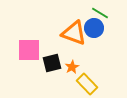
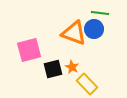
green line: rotated 24 degrees counterclockwise
blue circle: moved 1 px down
pink square: rotated 15 degrees counterclockwise
black square: moved 1 px right, 6 px down
orange star: rotated 16 degrees counterclockwise
